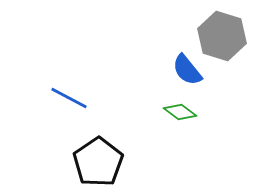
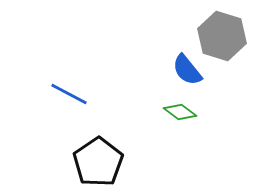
blue line: moved 4 px up
